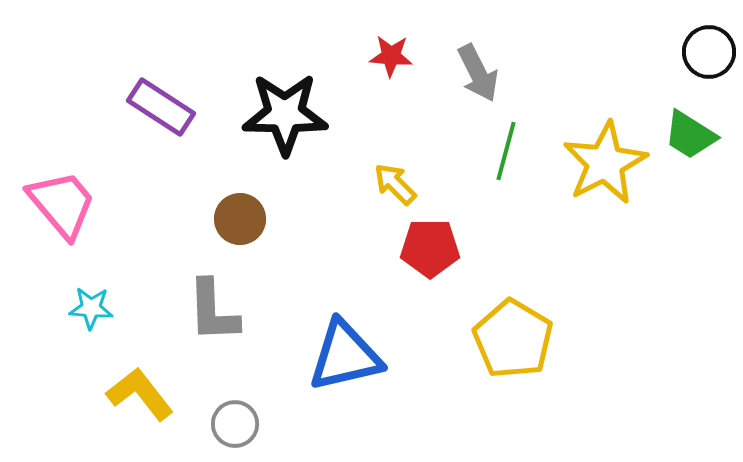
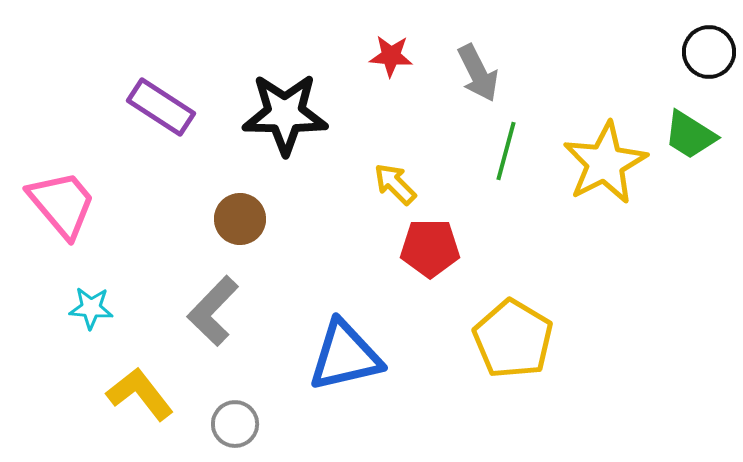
gray L-shape: rotated 46 degrees clockwise
